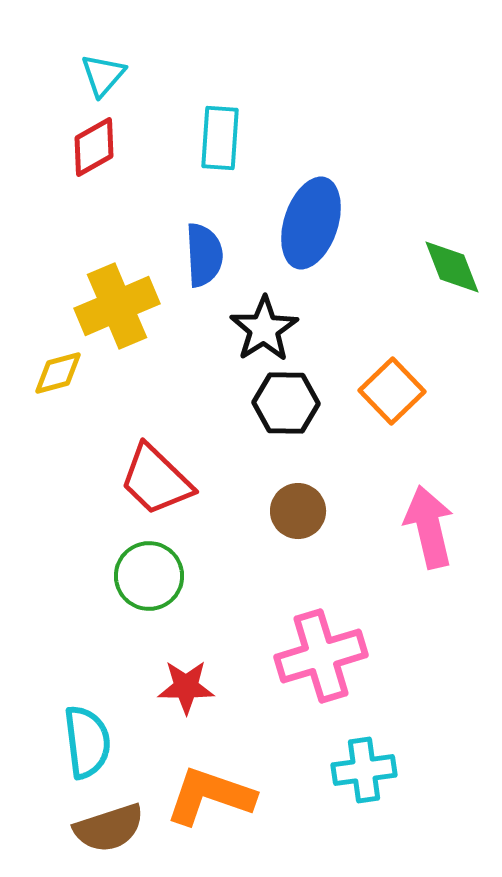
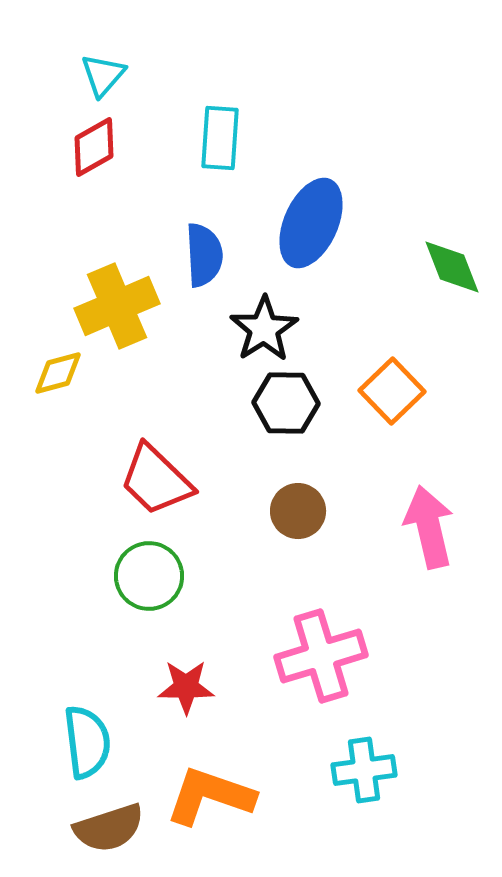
blue ellipse: rotated 6 degrees clockwise
